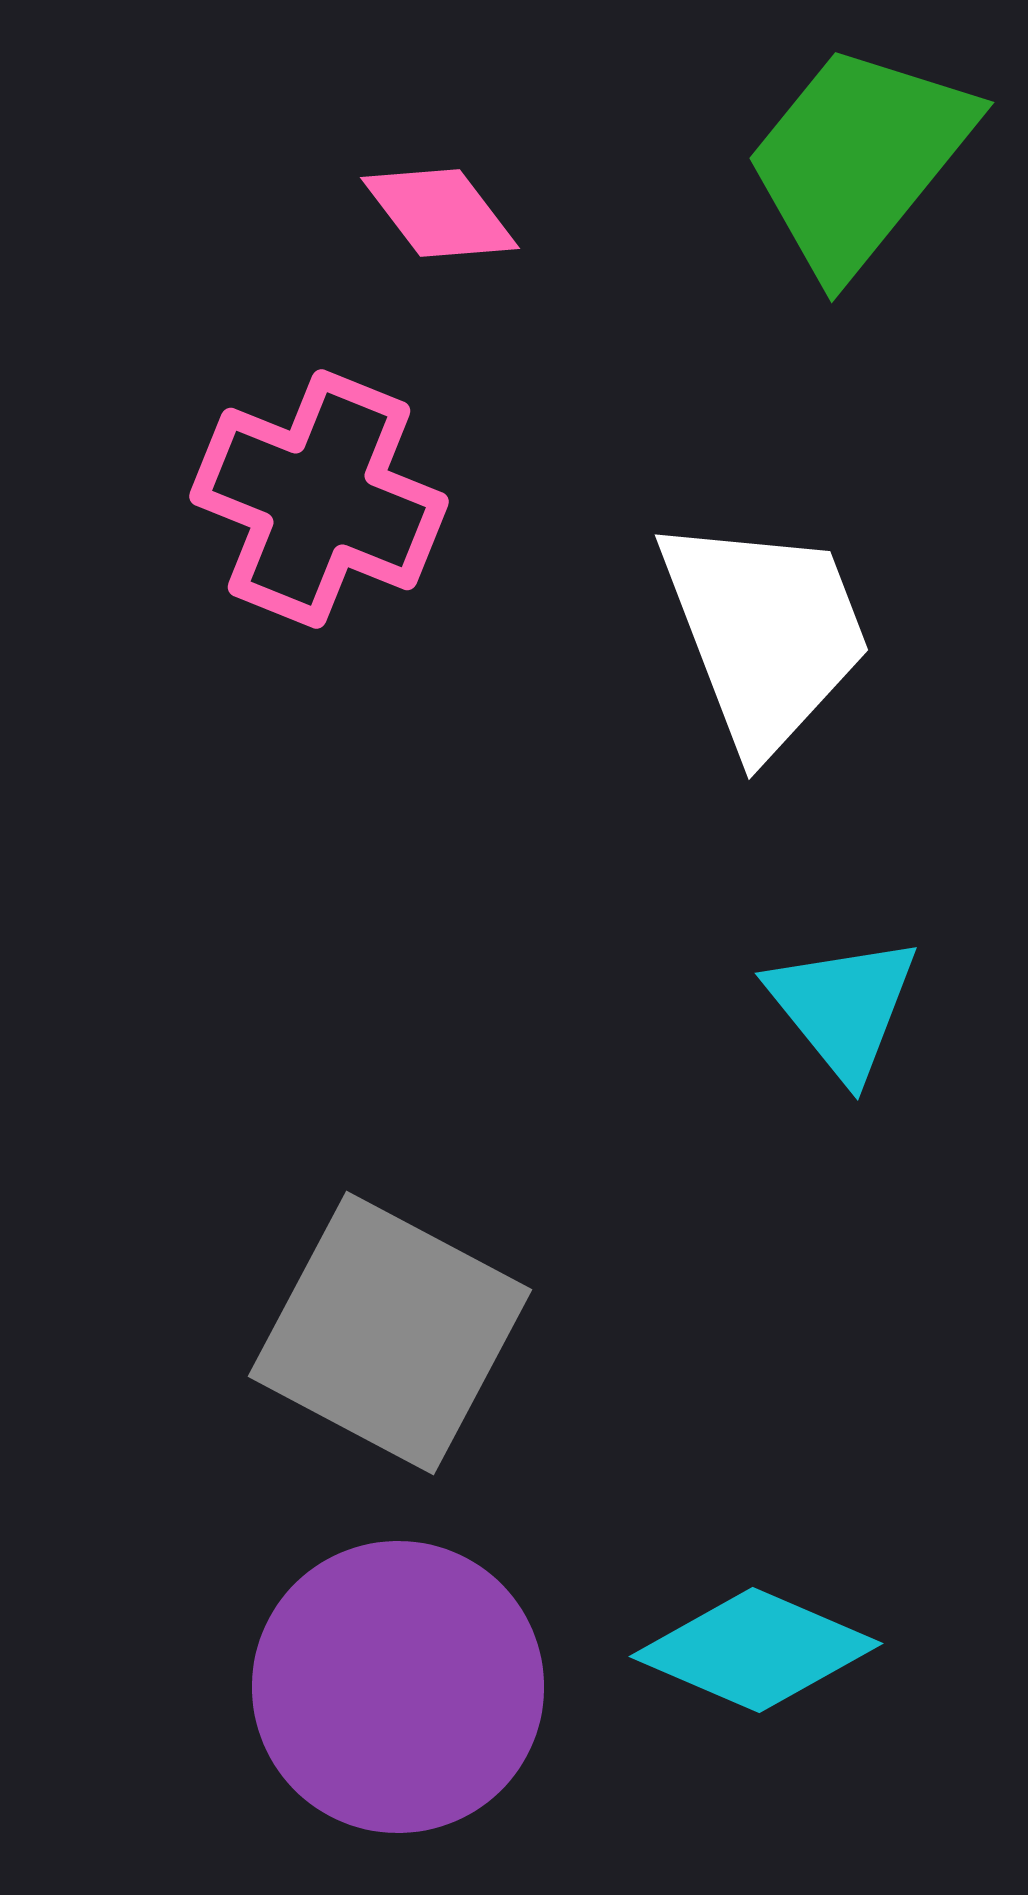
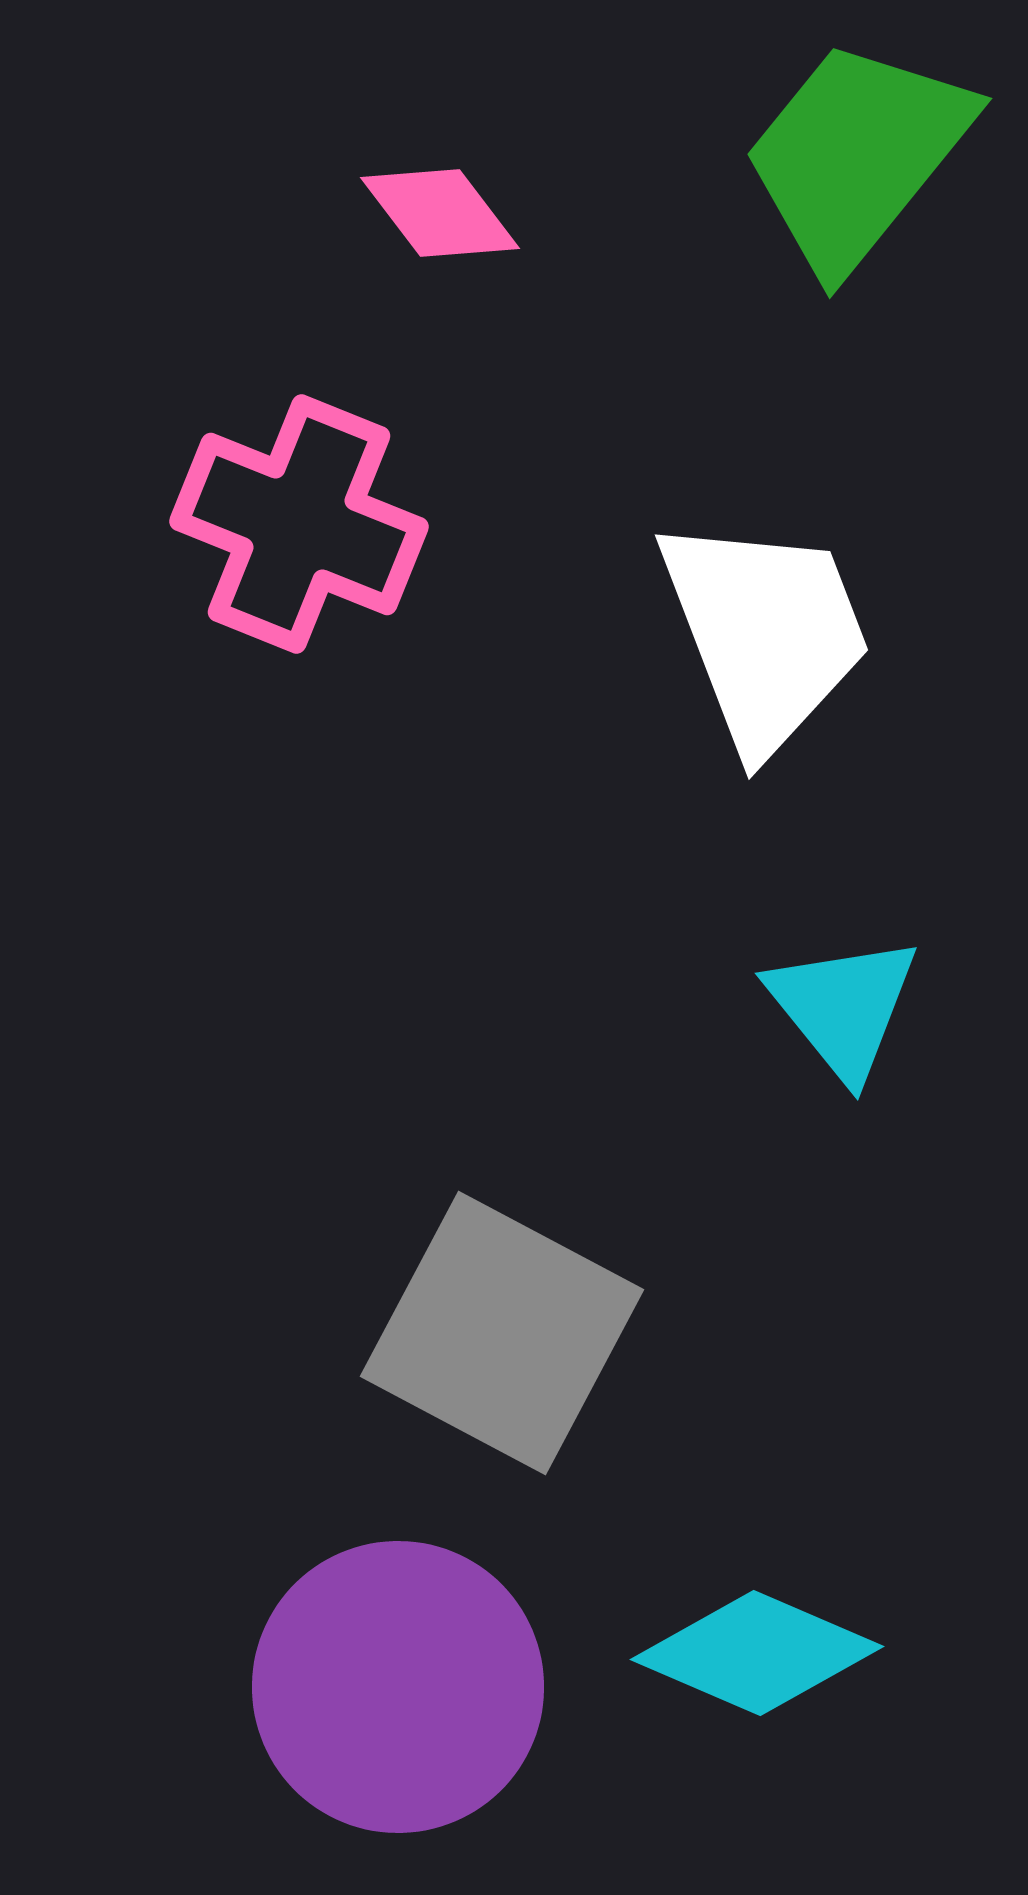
green trapezoid: moved 2 px left, 4 px up
pink cross: moved 20 px left, 25 px down
gray square: moved 112 px right
cyan diamond: moved 1 px right, 3 px down
